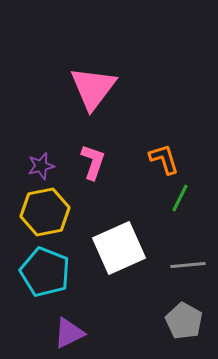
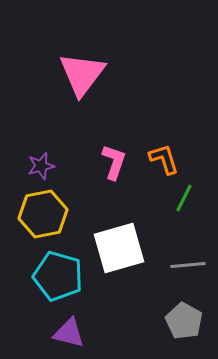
pink triangle: moved 11 px left, 14 px up
pink L-shape: moved 21 px right
green line: moved 4 px right
yellow hexagon: moved 2 px left, 2 px down
white square: rotated 8 degrees clockwise
cyan pentagon: moved 13 px right, 4 px down; rotated 6 degrees counterclockwise
purple triangle: rotated 40 degrees clockwise
